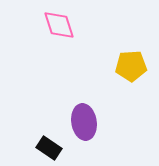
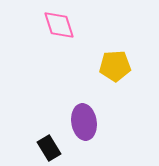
yellow pentagon: moved 16 px left
black rectangle: rotated 25 degrees clockwise
